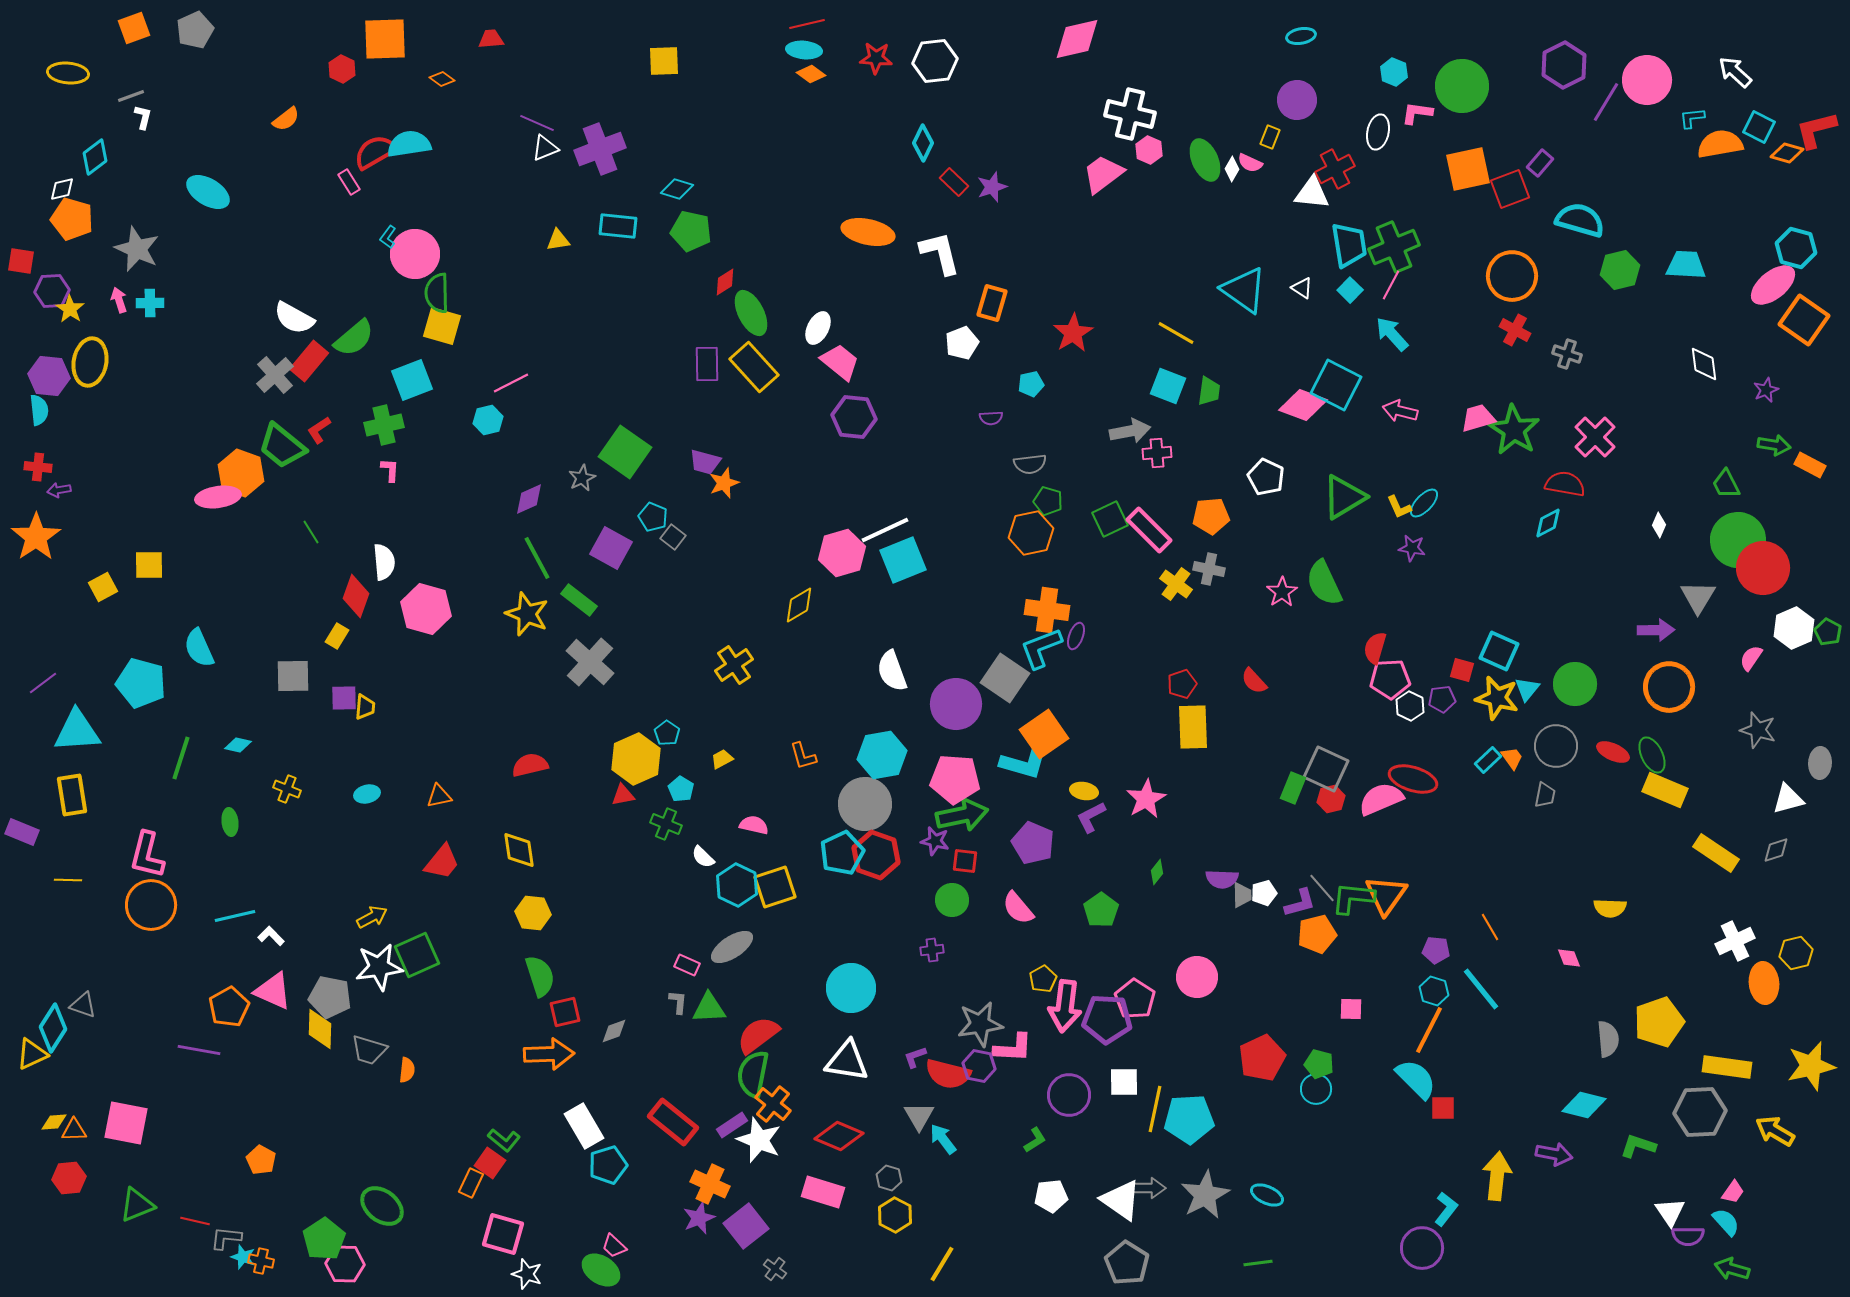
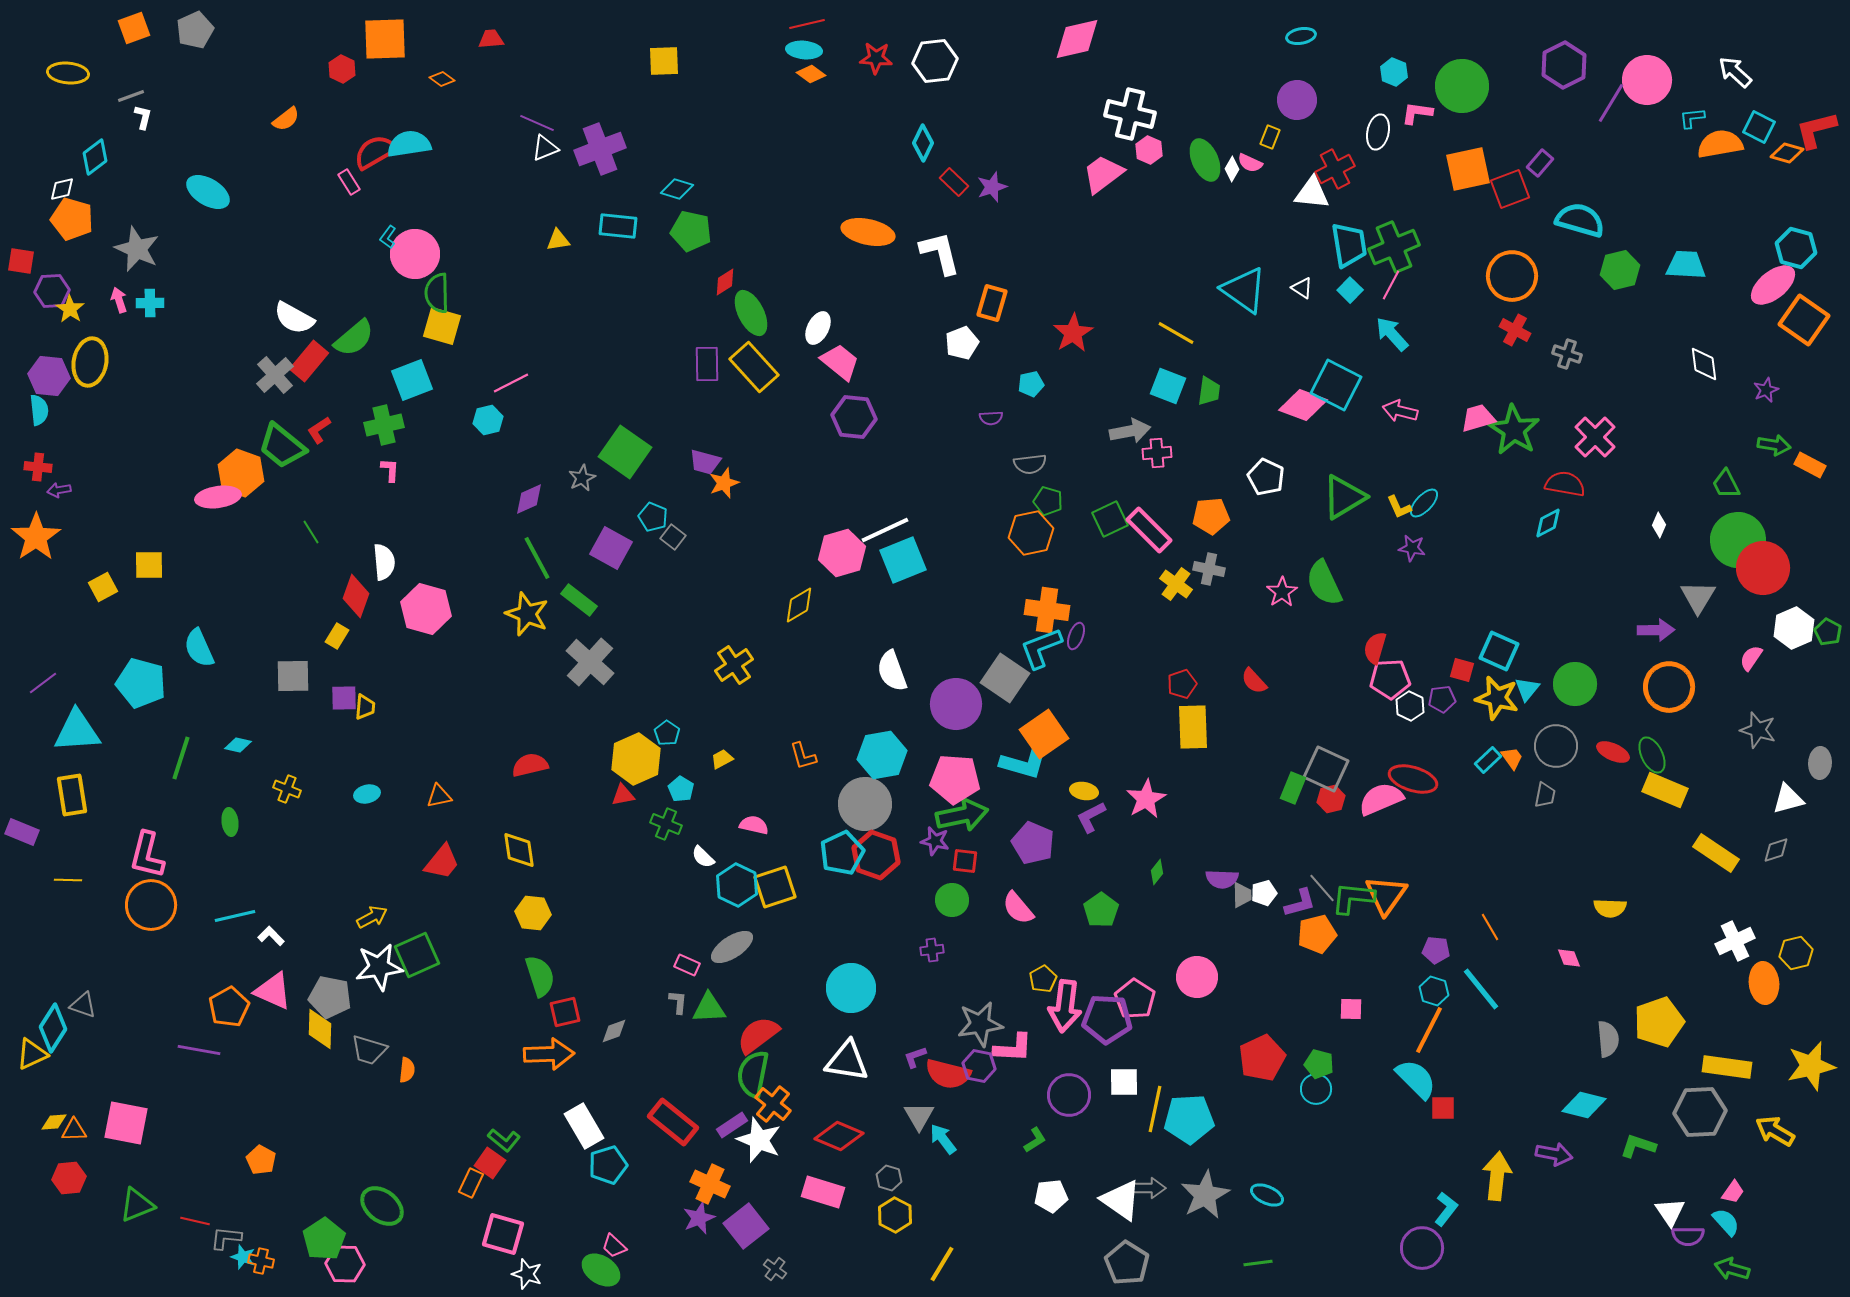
purple line at (1606, 102): moved 5 px right, 1 px down
